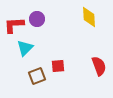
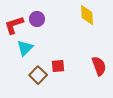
yellow diamond: moved 2 px left, 2 px up
red L-shape: rotated 15 degrees counterclockwise
brown square: moved 1 px right, 1 px up; rotated 24 degrees counterclockwise
